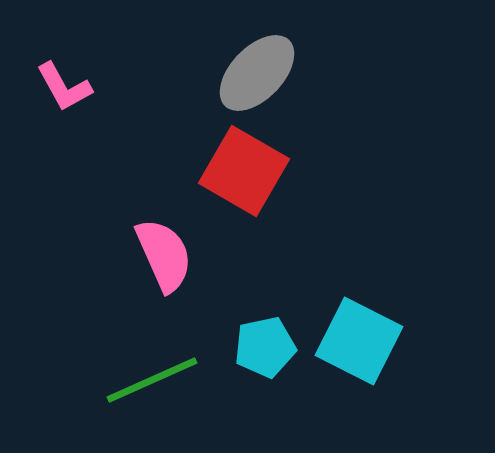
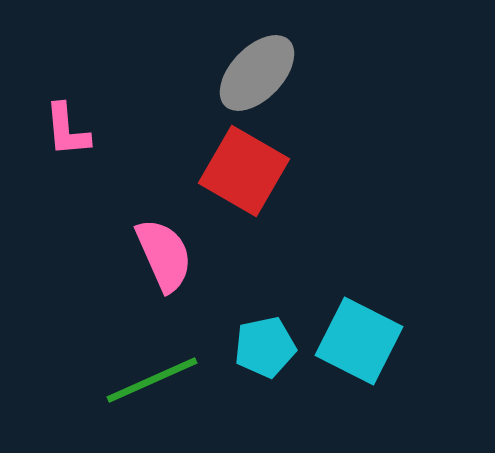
pink L-shape: moved 3 px right, 43 px down; rotated 24 degrees clockwise
